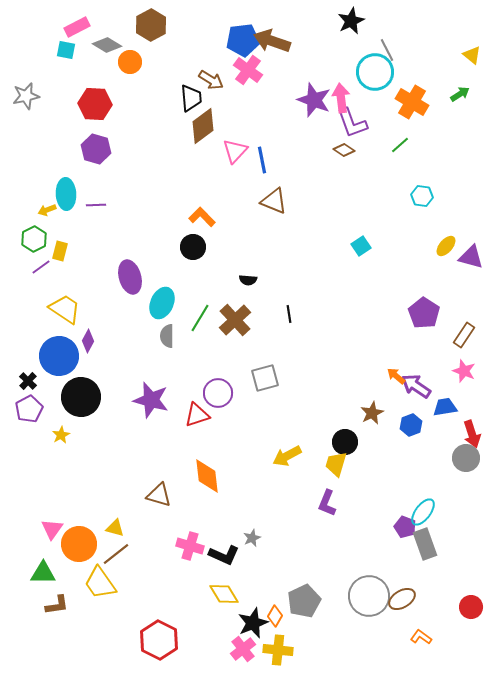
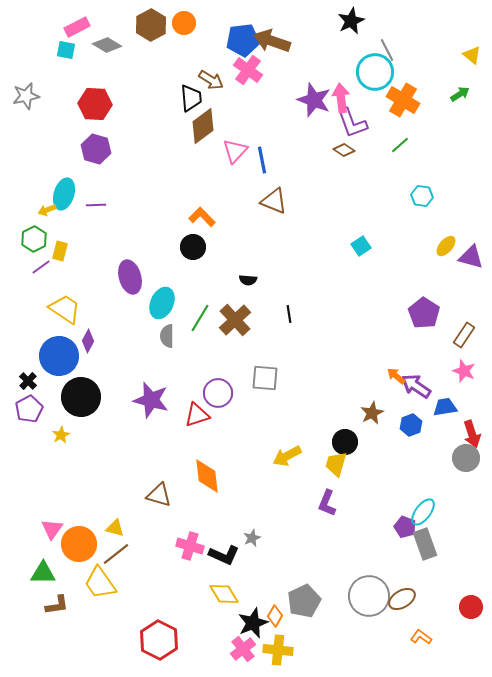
orange circle at (130, 62): moved 54 px right, 39 px up
orange cross at (412, 102): moved 9 px left, 2 px up
cyan ellipse at (66, 194): moved 2 px left; rotated 20 degrees clockwise
gray square at (265, 378): rotated 20 degrees clockwise
